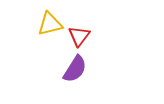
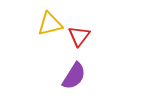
purple semicircle: moved 1 px left, 7 px down
